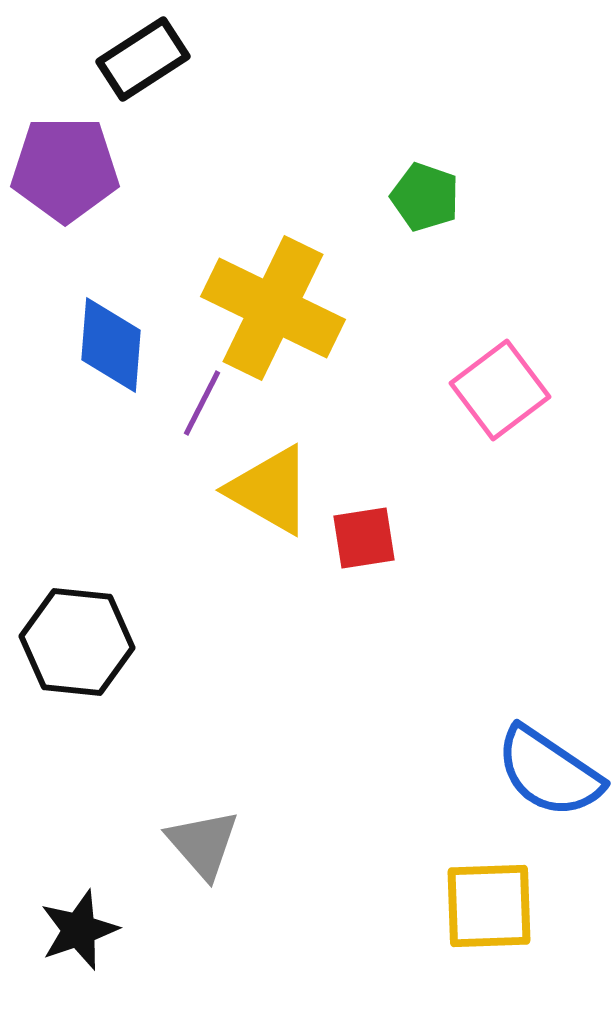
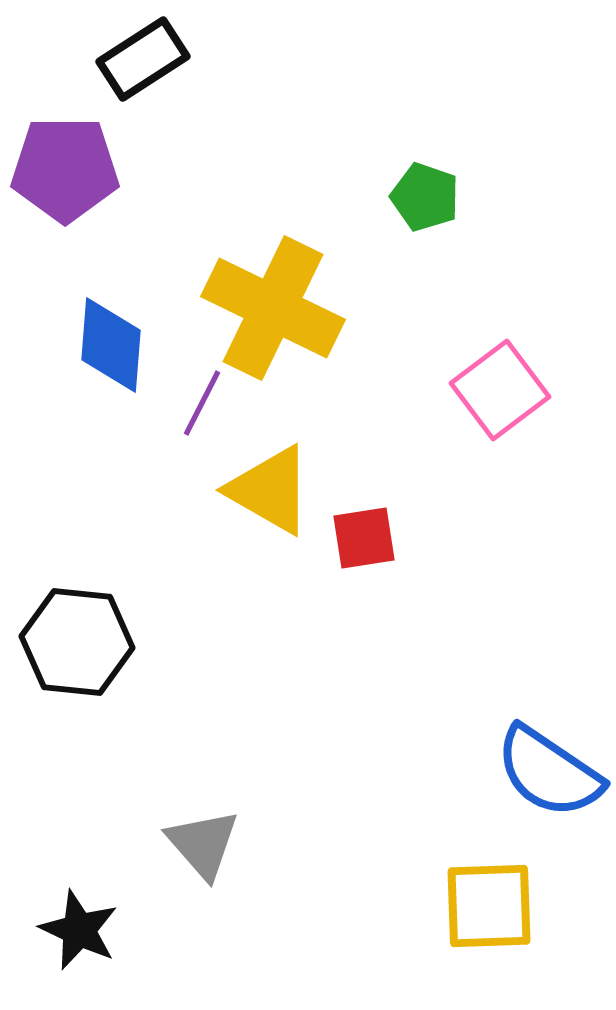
black star: rotated 28 degrees counterclockwise
